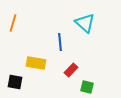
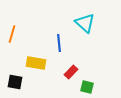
orange line: moved 1 px left, 11 px down
blue line: moved 1 px left, 1 px down
red rectangle: moved 2 px down
